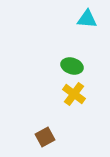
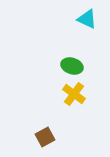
cyan triangle: rotated 20 degrees clockwise
